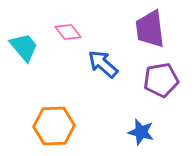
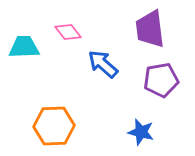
cyan trapezoid: rotated 52 degrees counterclockwise
